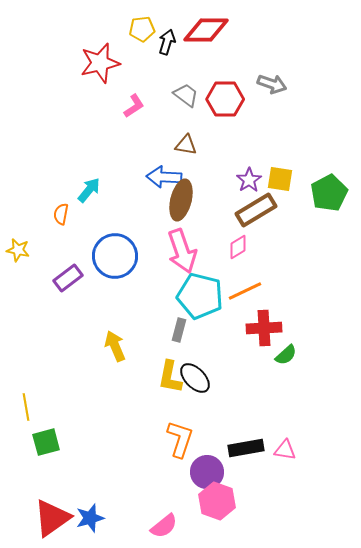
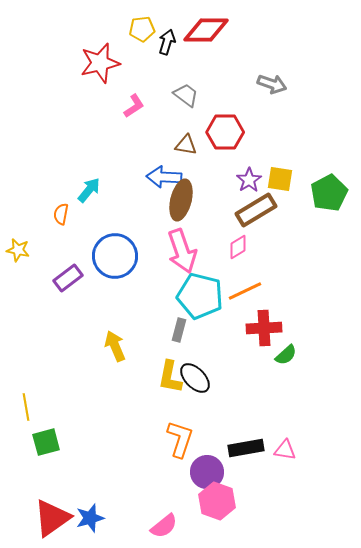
red hexagon: moved 33 px down
